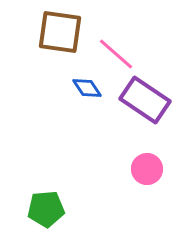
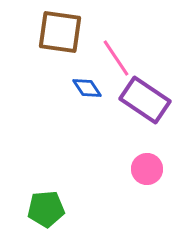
pink line: moved 4 px down; rotated 15 degrees clockwise
